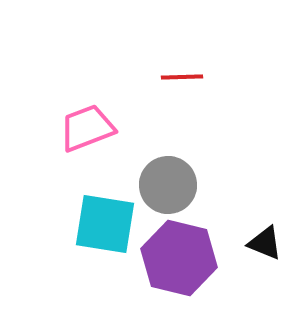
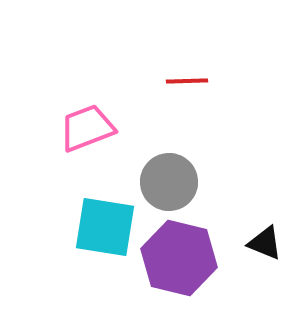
red line: moved 5 px right, 4 px down
gray circle: moved 1 px right, 3 px up
cyan square: moved 3 px down
